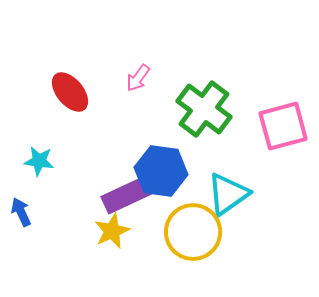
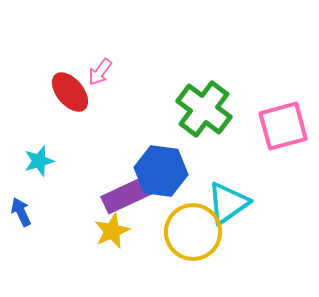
pink arrow: moved 38 px left, 6 px up
cyan star: rotated 24 degrees counterclockwise
cyan triangle: moved 9 px down
